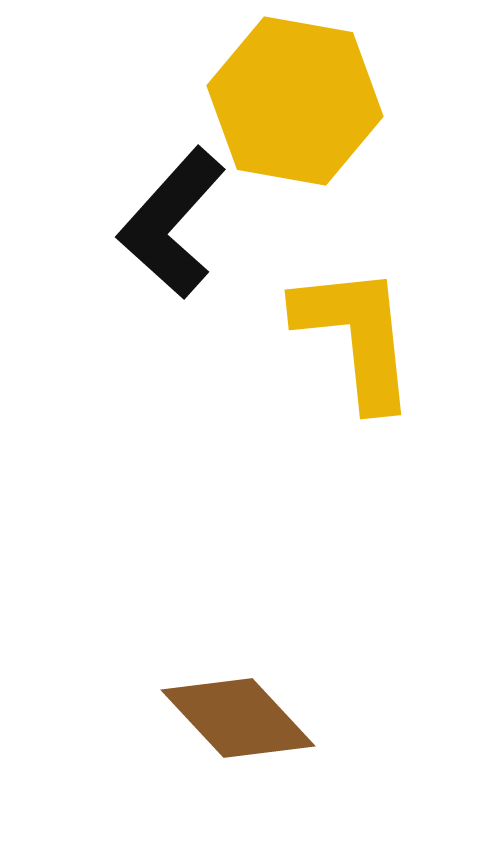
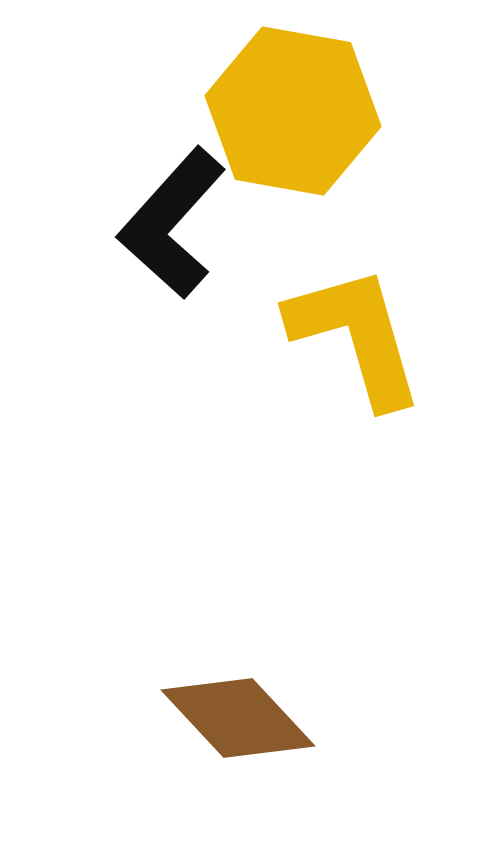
yellow hexagon: moved 2 px left, 10 px down
yellow L-shape: rotated 10 degrees counterclockwise
